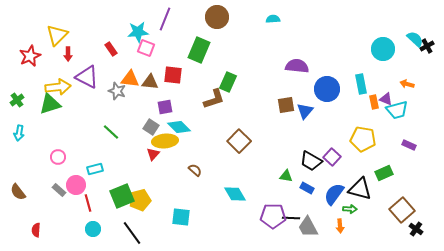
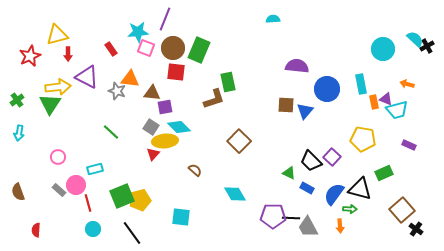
brown circle at (217, 17): moved 44 px left, 31 px down
yellow triangle at (57, 35): rotated 30 degrees clockwise
red square at (173, 75): moved 3 px right, 3 px up
brown triangle at (150, 82): moved 2 px right, 11 px down
green rectangle at (228, 82): rotated 36 degrees counterclockwise
green triangle at (50, 104): rotated 40 degrees counterclockwise
brown square at (286, 105): rotated 12 degrees clockwise
black trapezoid at (311, 161): rotated 15 degrees clockwise
green triangle at (286, 176): moved 3 px right, 3 px up; rotated 16 degrees clockwise
brown semicircle at (18, 192): rotated 18 degrees clockwise
